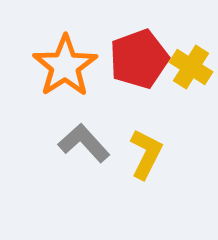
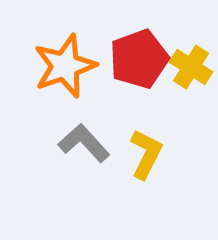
orange star: rotated 14 degrees clockwise
